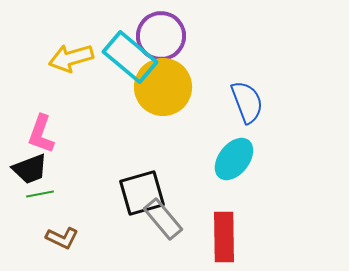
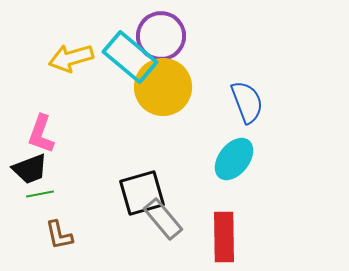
brown L-shape: moved 3 px left, 3 px up; rotated 52 degrees clockwise
